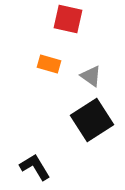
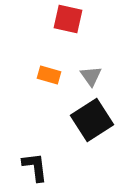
orange rectangle: moved 11 px down
gray triangle: rotated 20 degrees clockwise
black L-shape: rotated 24 degrees clockwise
